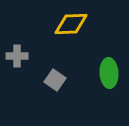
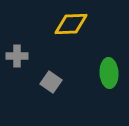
gray square: moved 4 px left, 2 px down
